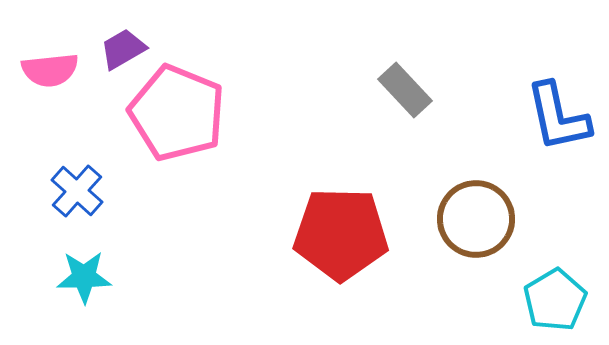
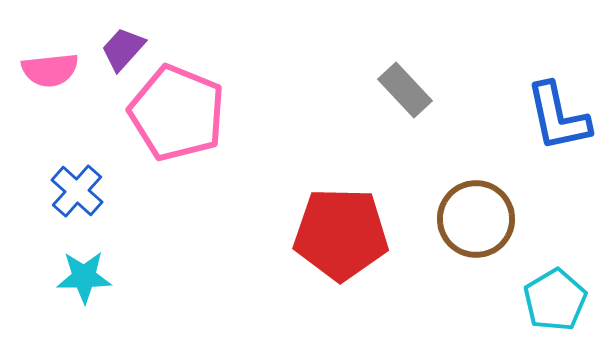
purple trapezoid: rotated 18 degrees counterclockwise
